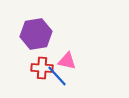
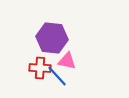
purple hexagon: moved 16 px right, 4 px down; rotated 16 degrees clockwise
red cross: moved 2 px left
